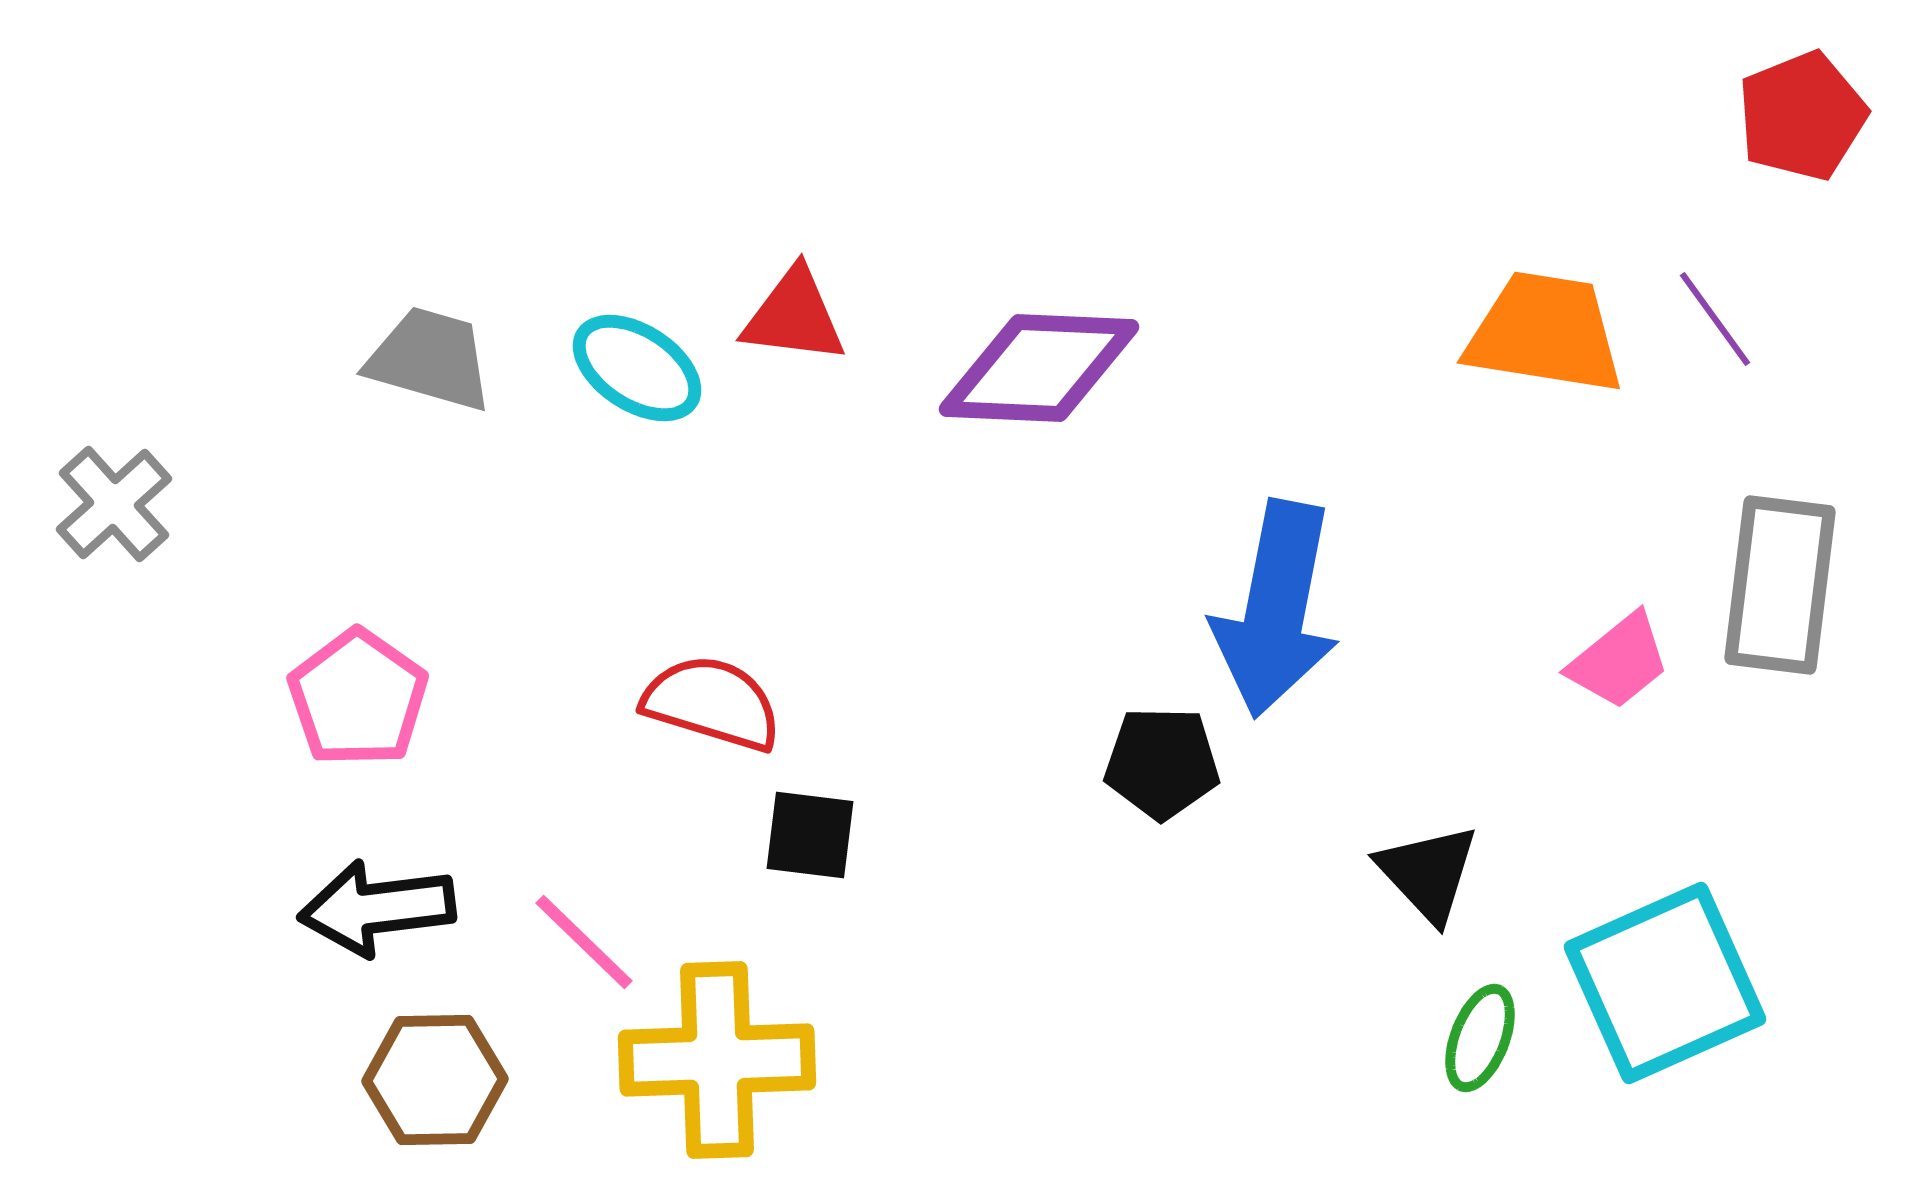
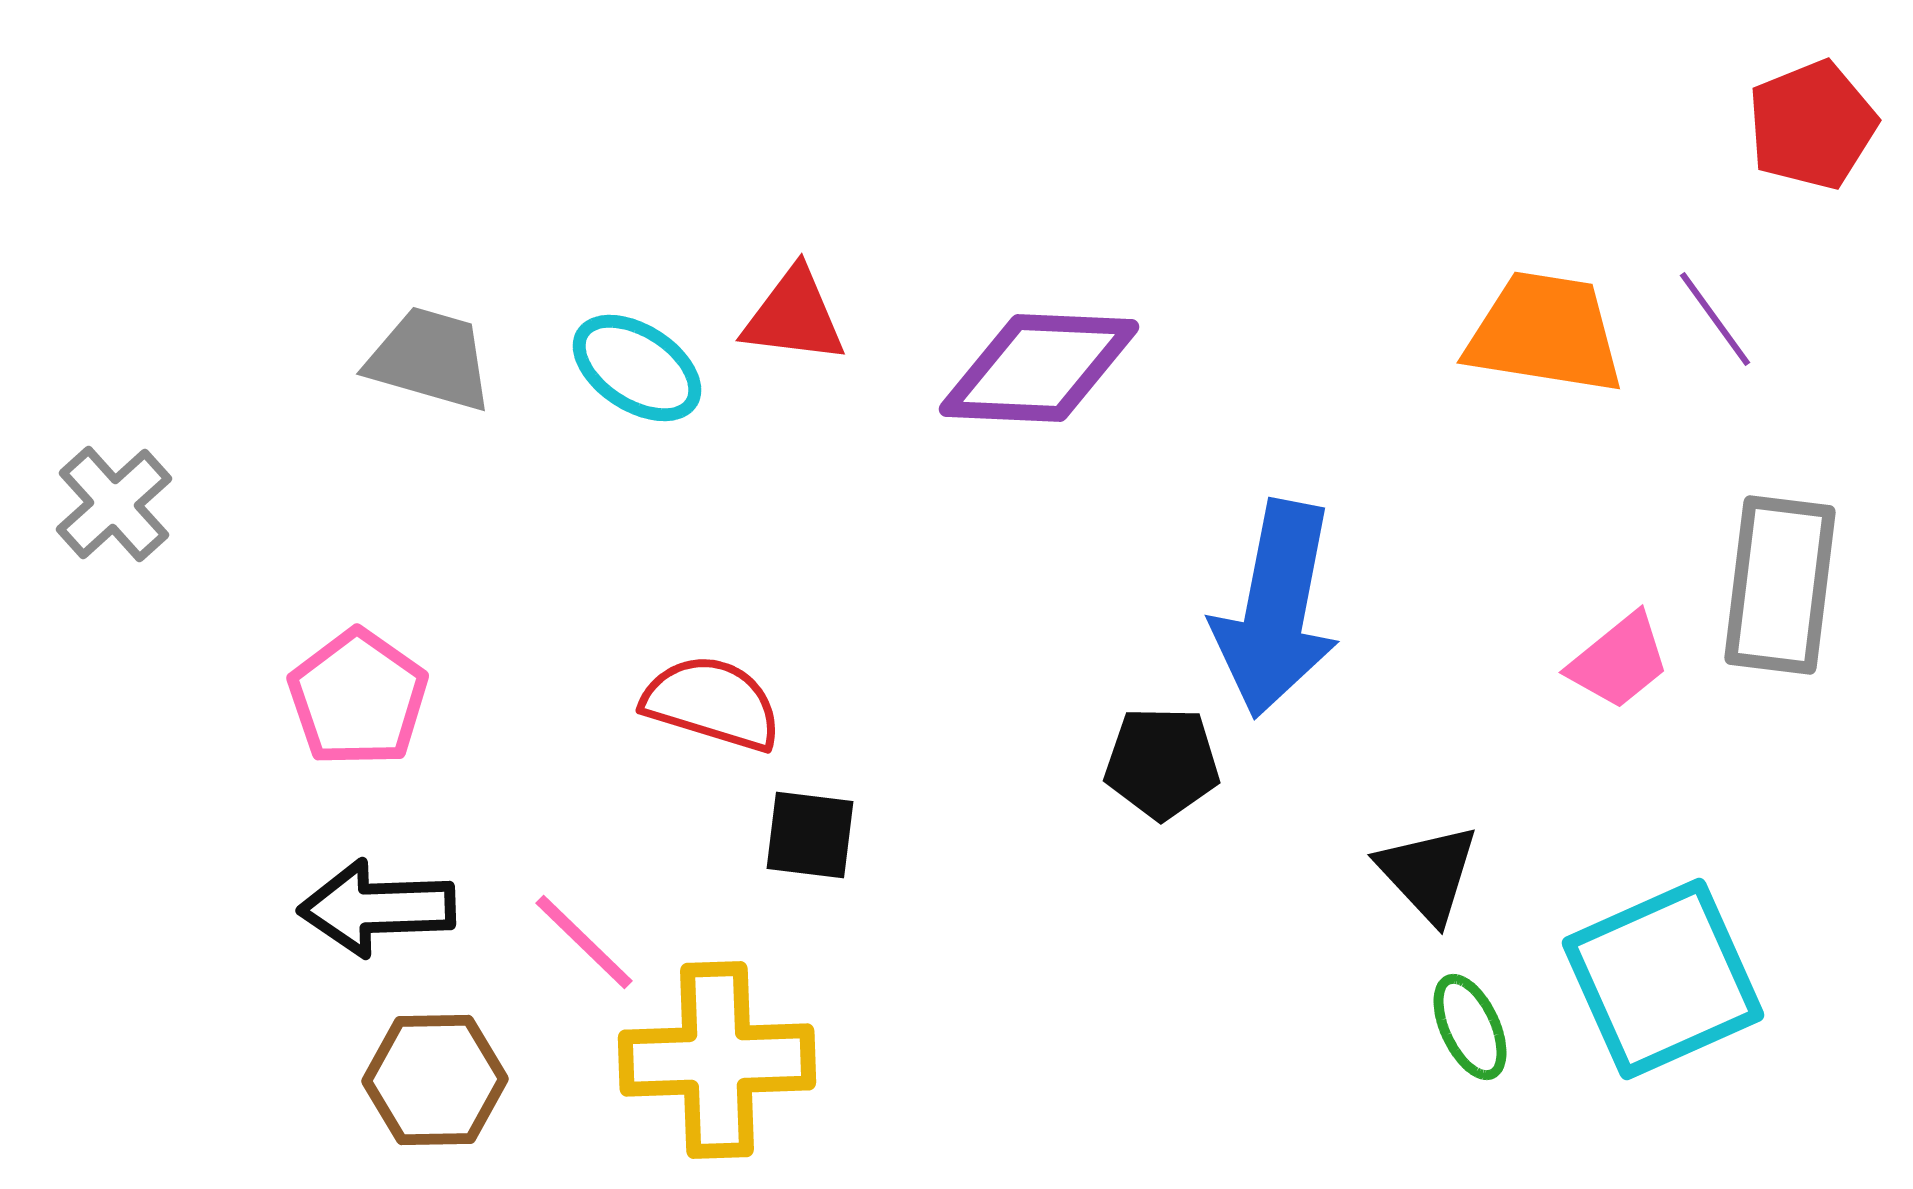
red pentagon: moved 10 px right, 9 px down
black arrow: rotated 5 degrees clockwise
cyan square: moved 2 px left, 4 px up
green ellipse: moved 10 px left, 11 px up; rotated 46 degrees counterclockwise
